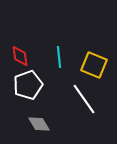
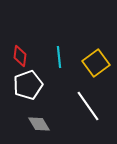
red diamond: rotated 15 degrees clockwise
yellow square: moved 2 px right, 2 px up; rotated 32 degrees clockwise
white line: moved 4 px right, 7 px down
